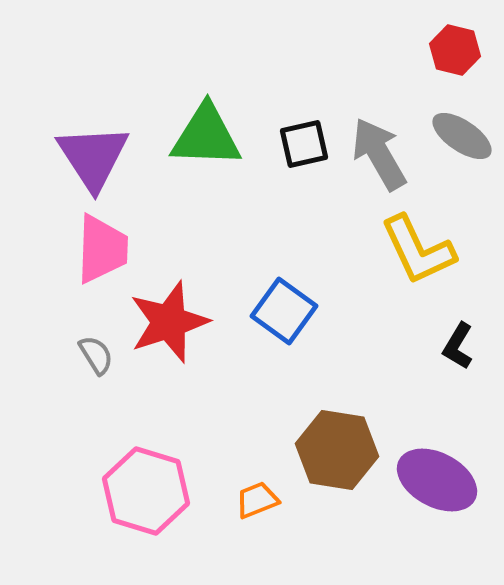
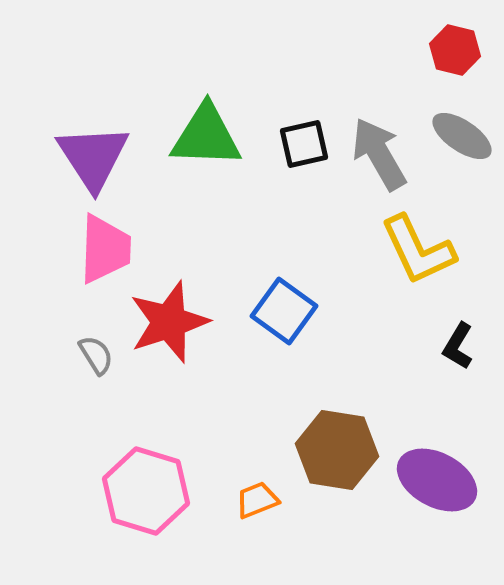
pink trapezoid: moved 3 px right
